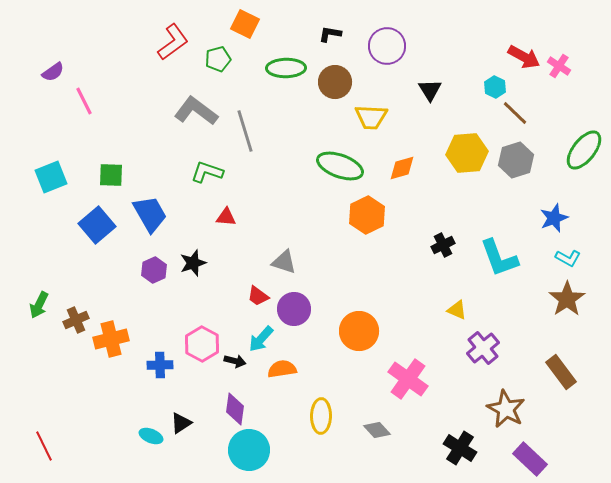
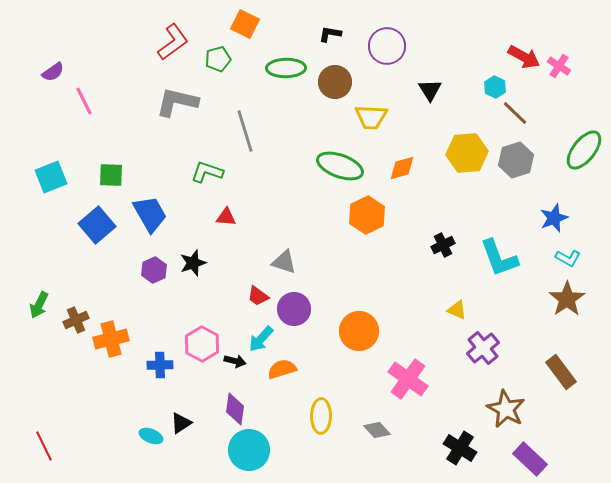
gray L-shape at (196, 111): moved 19 px left, 9 px up; rotated 24 degrees counterclockwise
orange semicircle at (282, 369): rotated 8 degrees counterclockwise
